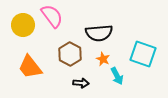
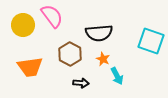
cyan square: moved 8 px right, 13 px up
orange trapezoid: rotated 60 degrees counterclockwise
